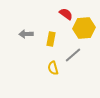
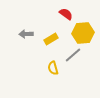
yellow hexagon: moved 1 px left, 5 px down
yellow rectangle: rotated 48 degrees clockwise
